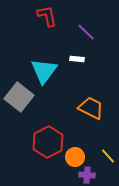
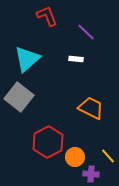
red L-shape: rotated 10 degrees counterclockwise
white rectangle: moved 1 px left
cyan triangle: moved 17 px left, 12 px up; rotated 12 degrees clockwise
purple cross: moved 4 px right, 1 px up
